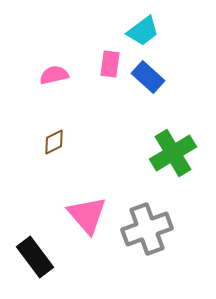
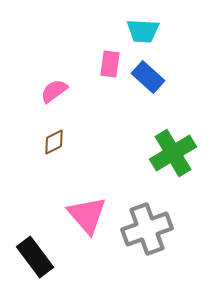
cyan trapezoid: rotated 40 degrees clockwise
pink semicircle: moved 16 px down; rotated 24 degrees counterclockwise
